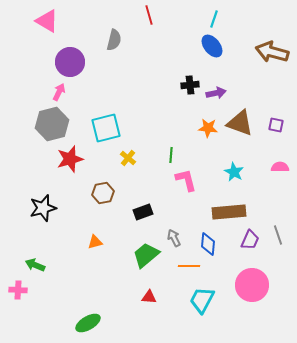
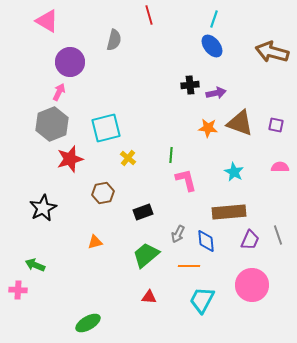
gray hexagon: rotated 8 degrees counterclockwise
black star: rotated 12 degrees counterclockwise
gray arrow: moved 4 px right, 4 px up; rotated 126 degrees counterclockwise
blue diamond: moved 2 px left, 3 px up; rotated 10 degrees counterclockwise
